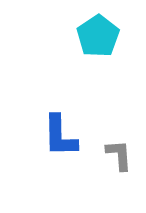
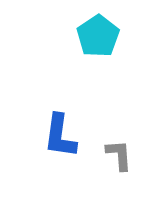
blue L-shape: rotated 9 degrees clockwise
